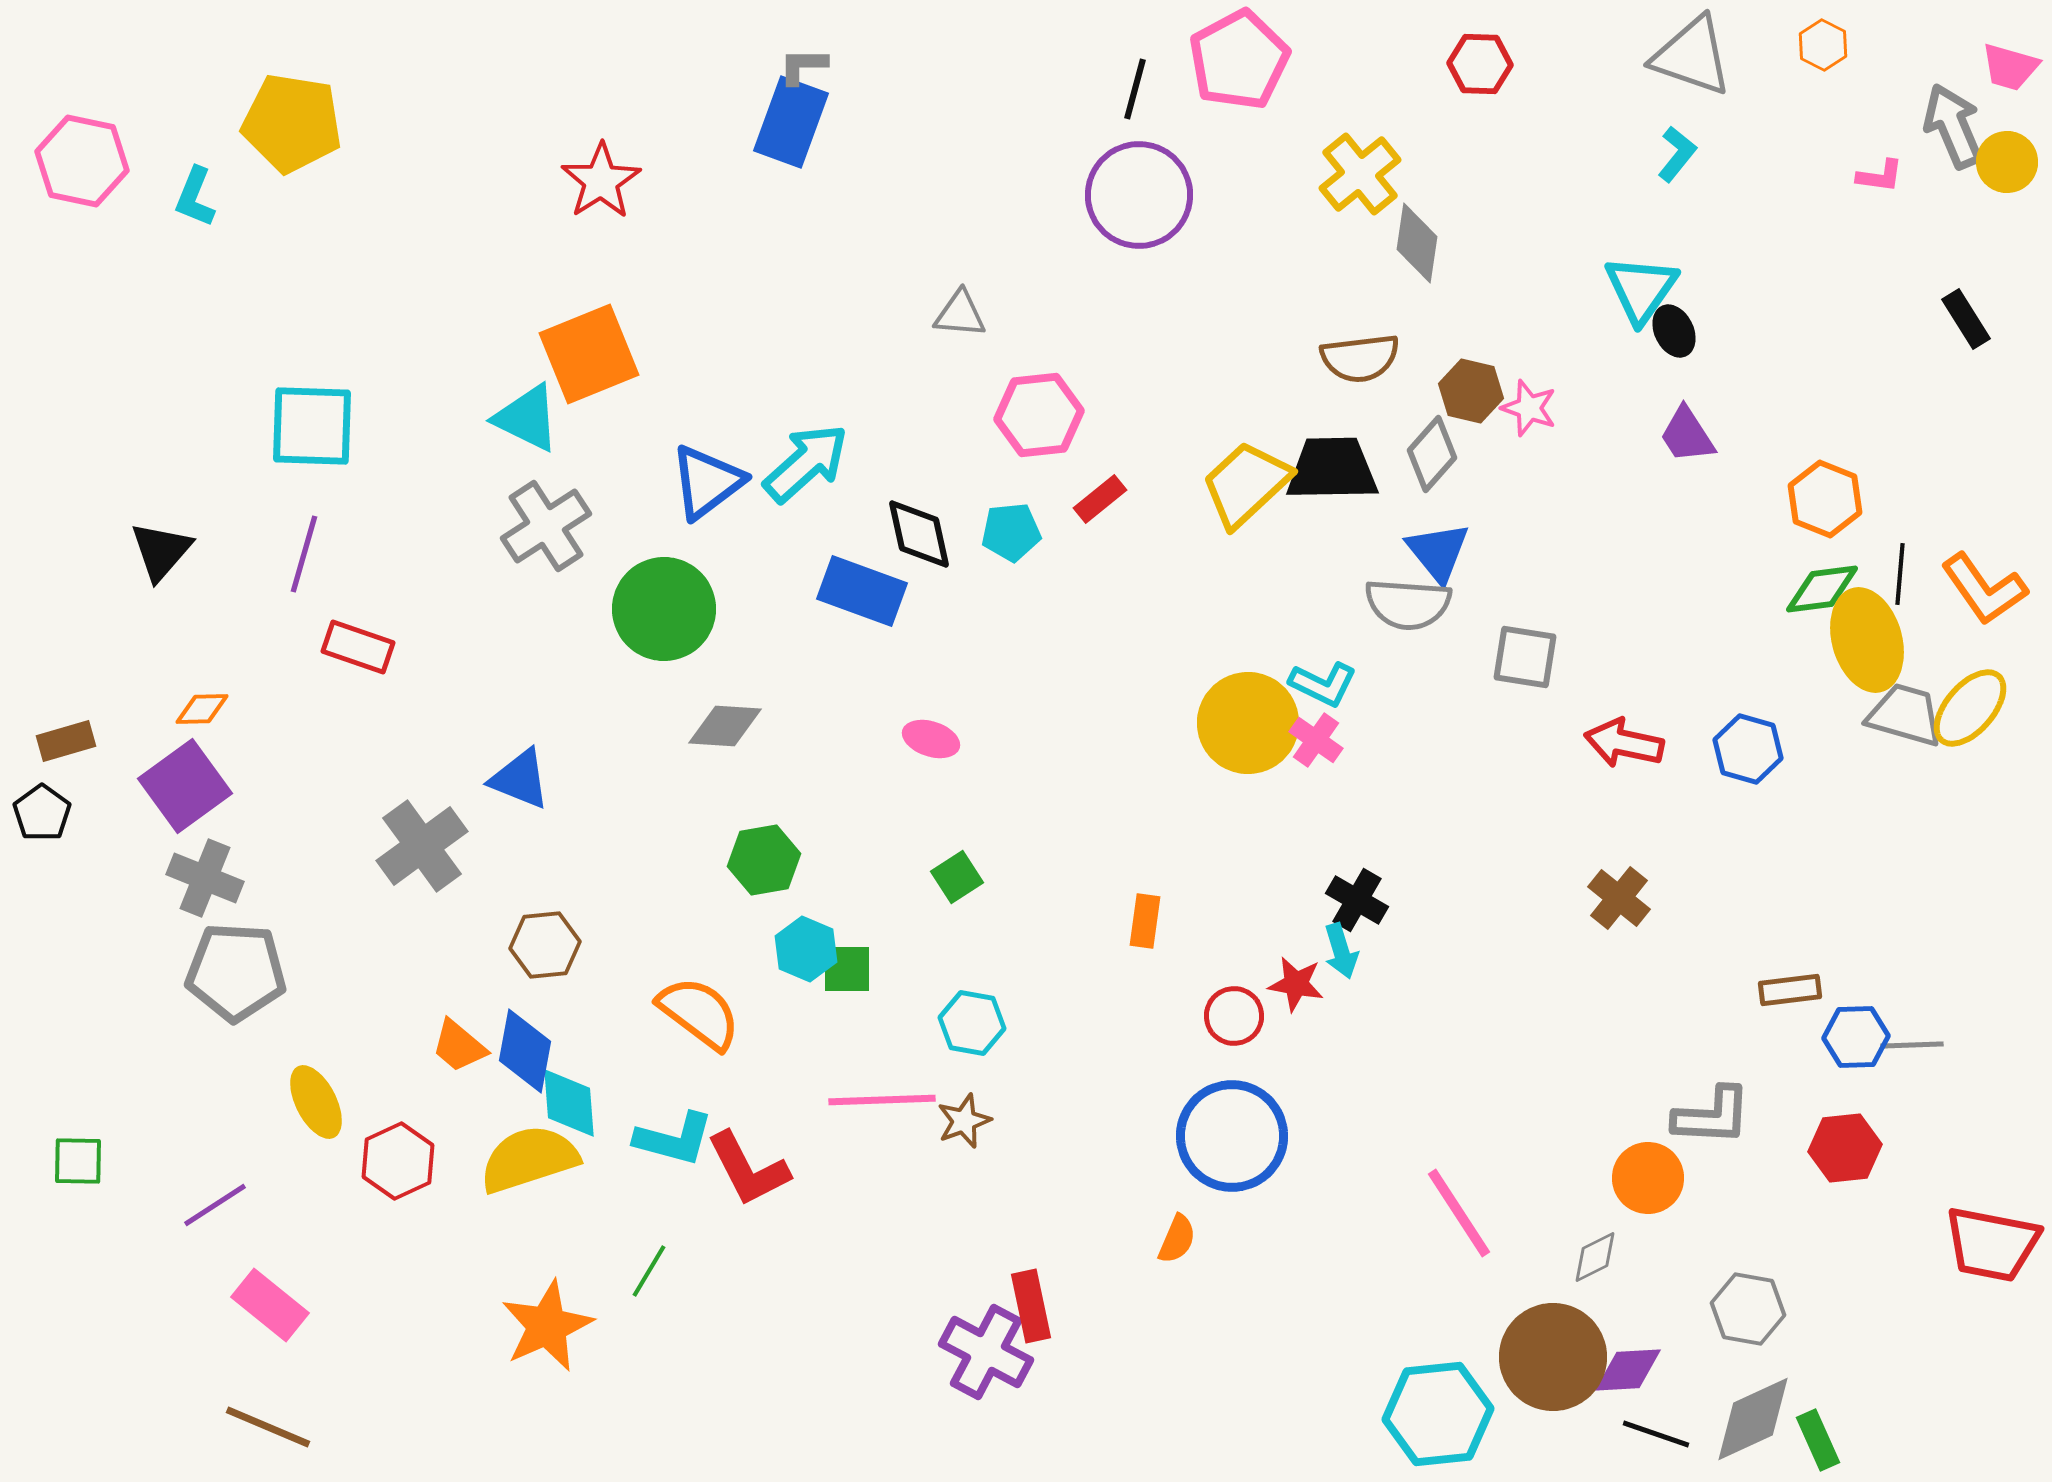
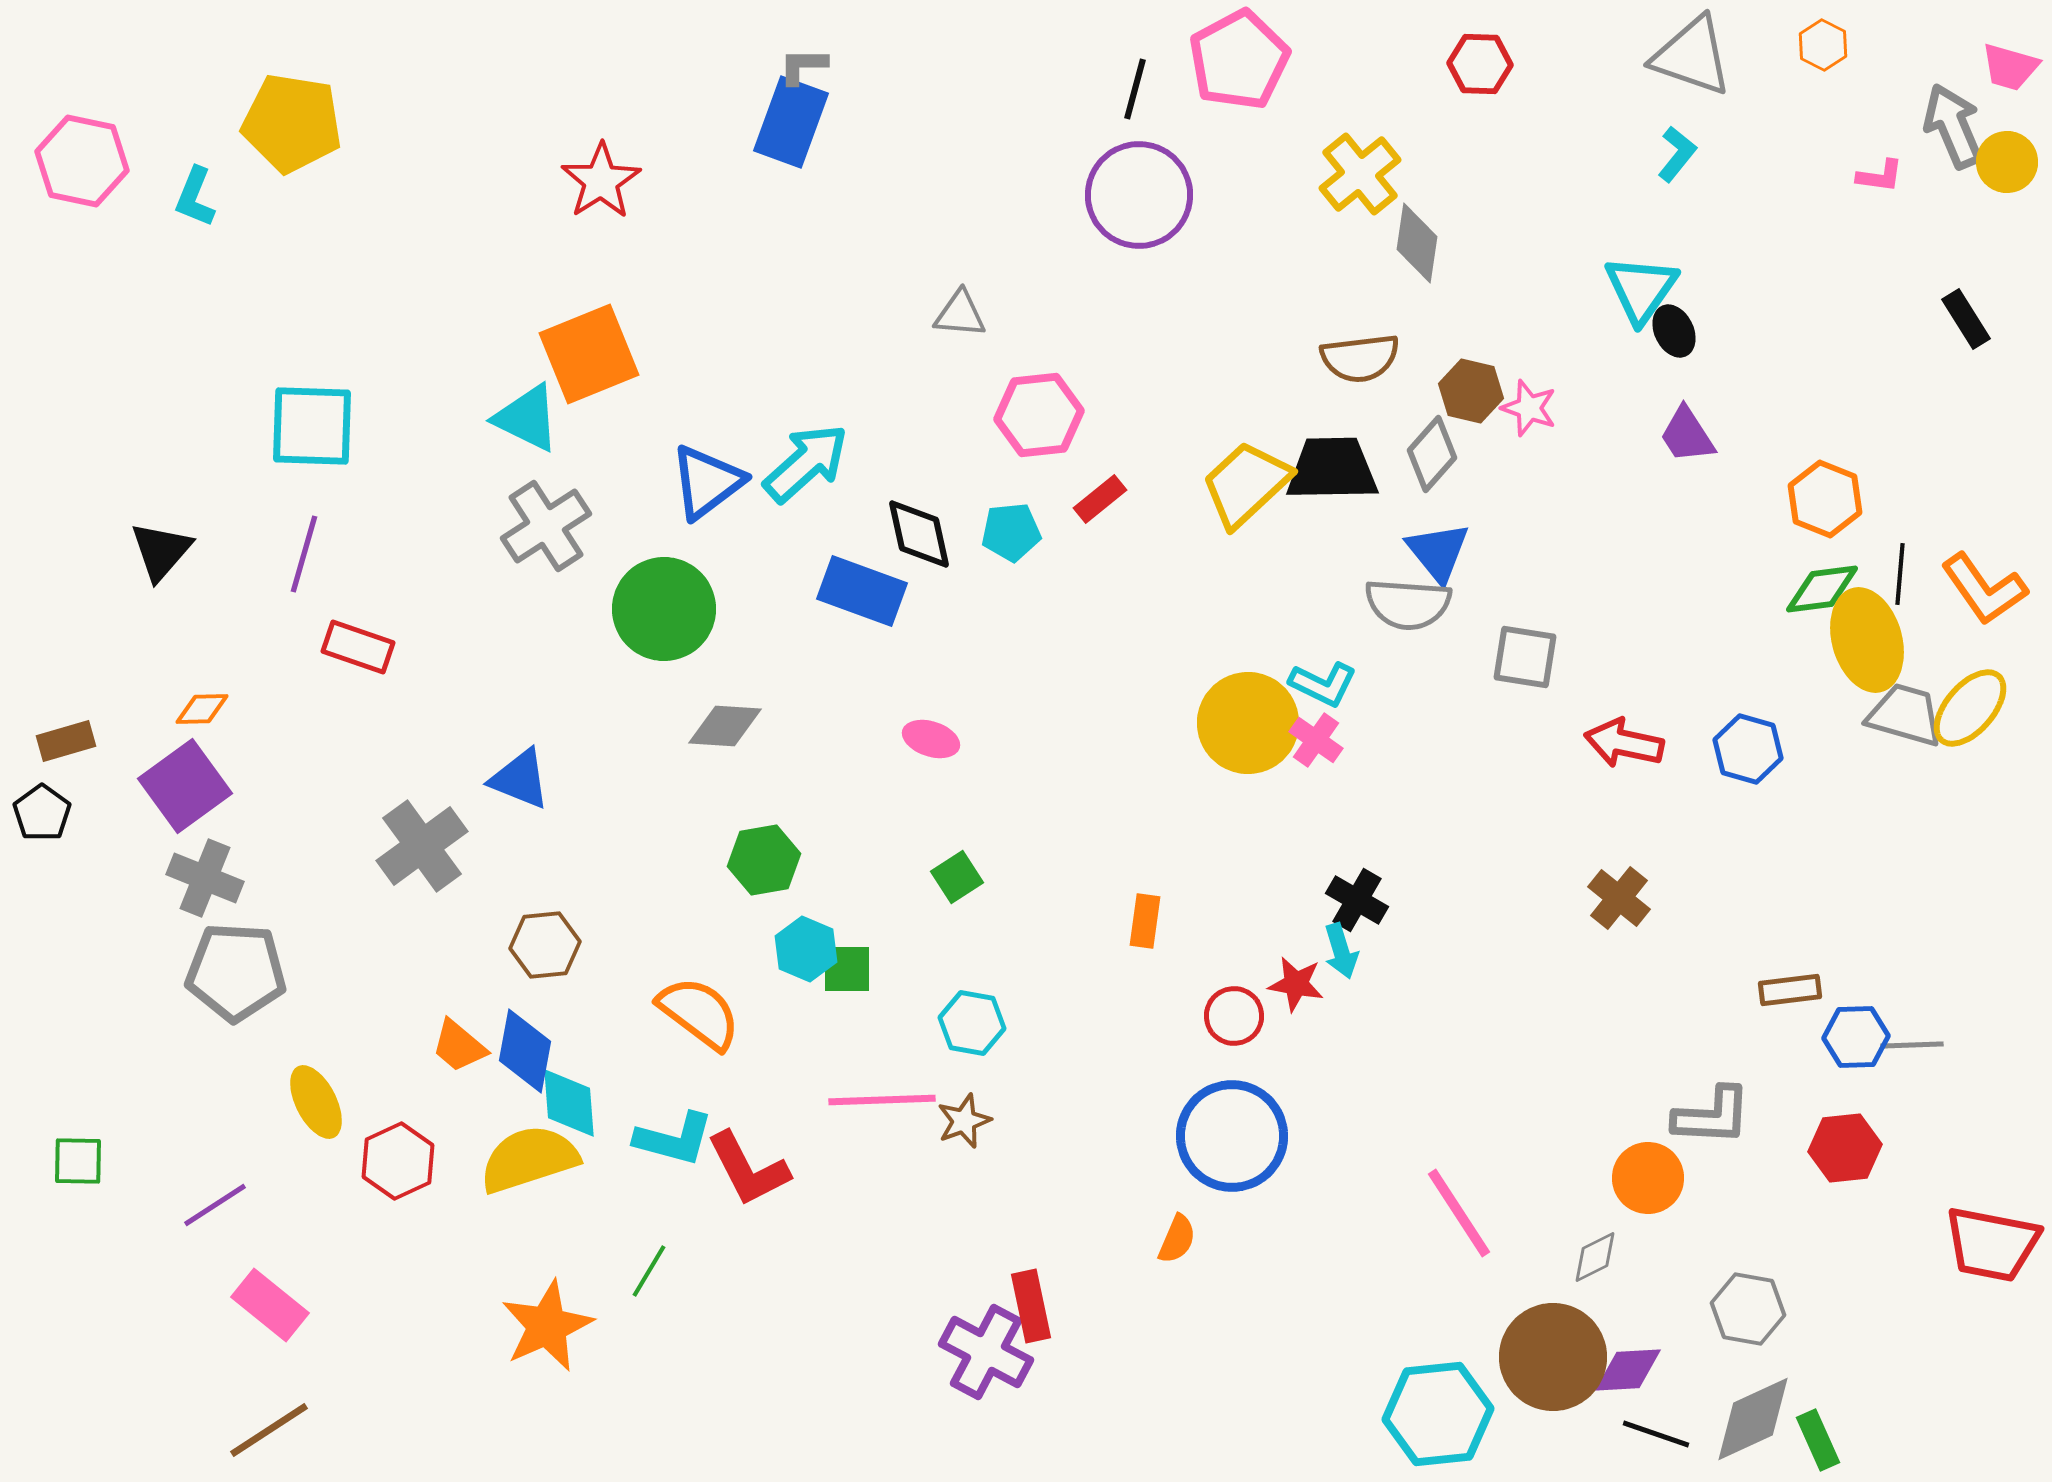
brown line at (268, 1427): moved 1 px right, 3 px down; rotated 56 degrees counterclockwise
